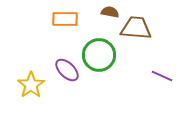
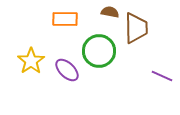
brown trapezoid: rotated 84 degrees clockwise
green circle: moved 4 px up
yellow star: moved 24 px up
